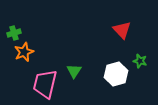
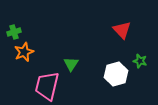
green cross: moved 1 px up
green triangle: moved 3 px left, 7 px up
pink trapezoid: moved 2 px right, 2 px down
